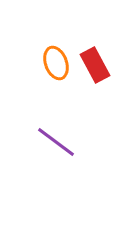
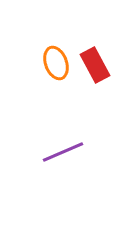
purple line: moved 7 px right, 10 px down; rotated 60 degrees counterclockwise
